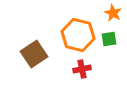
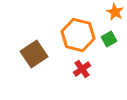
orange star: moved 2 px right, 1 px up
green square: rotated 21 degrees counterclockwise
red cross: rotated 24 degrees counterclockwise
